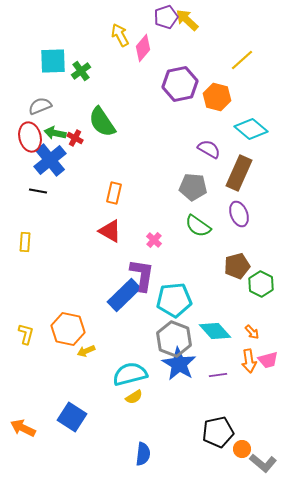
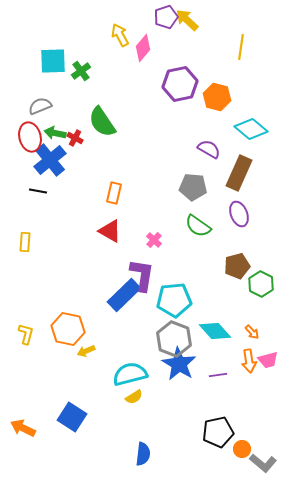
yellow line at (242, 60): moved 1 px left, 13 px up; rotated 40 degrees counterclockwise
